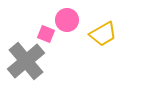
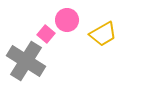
pink square: rotated 18 degrees clockwise
gray cross: rotated 18 degrees counterclockwise
